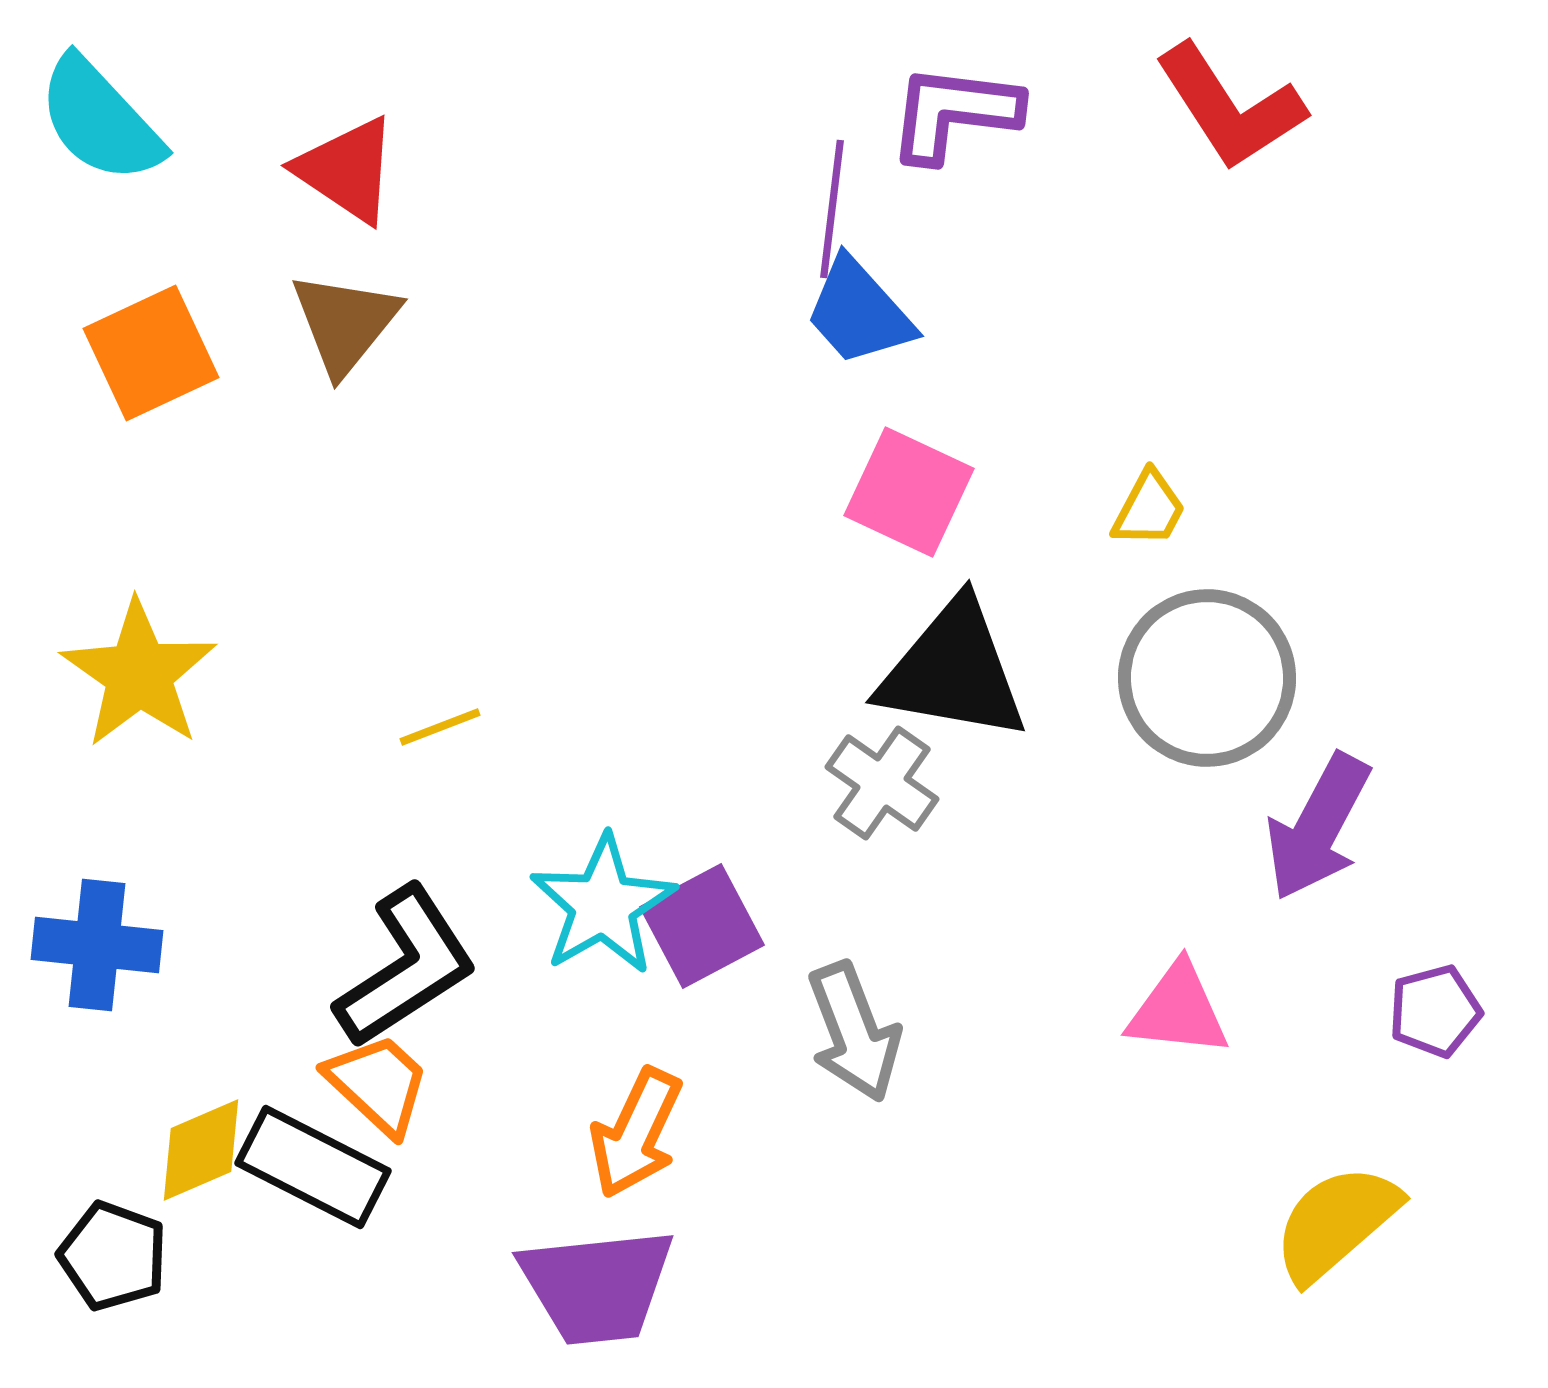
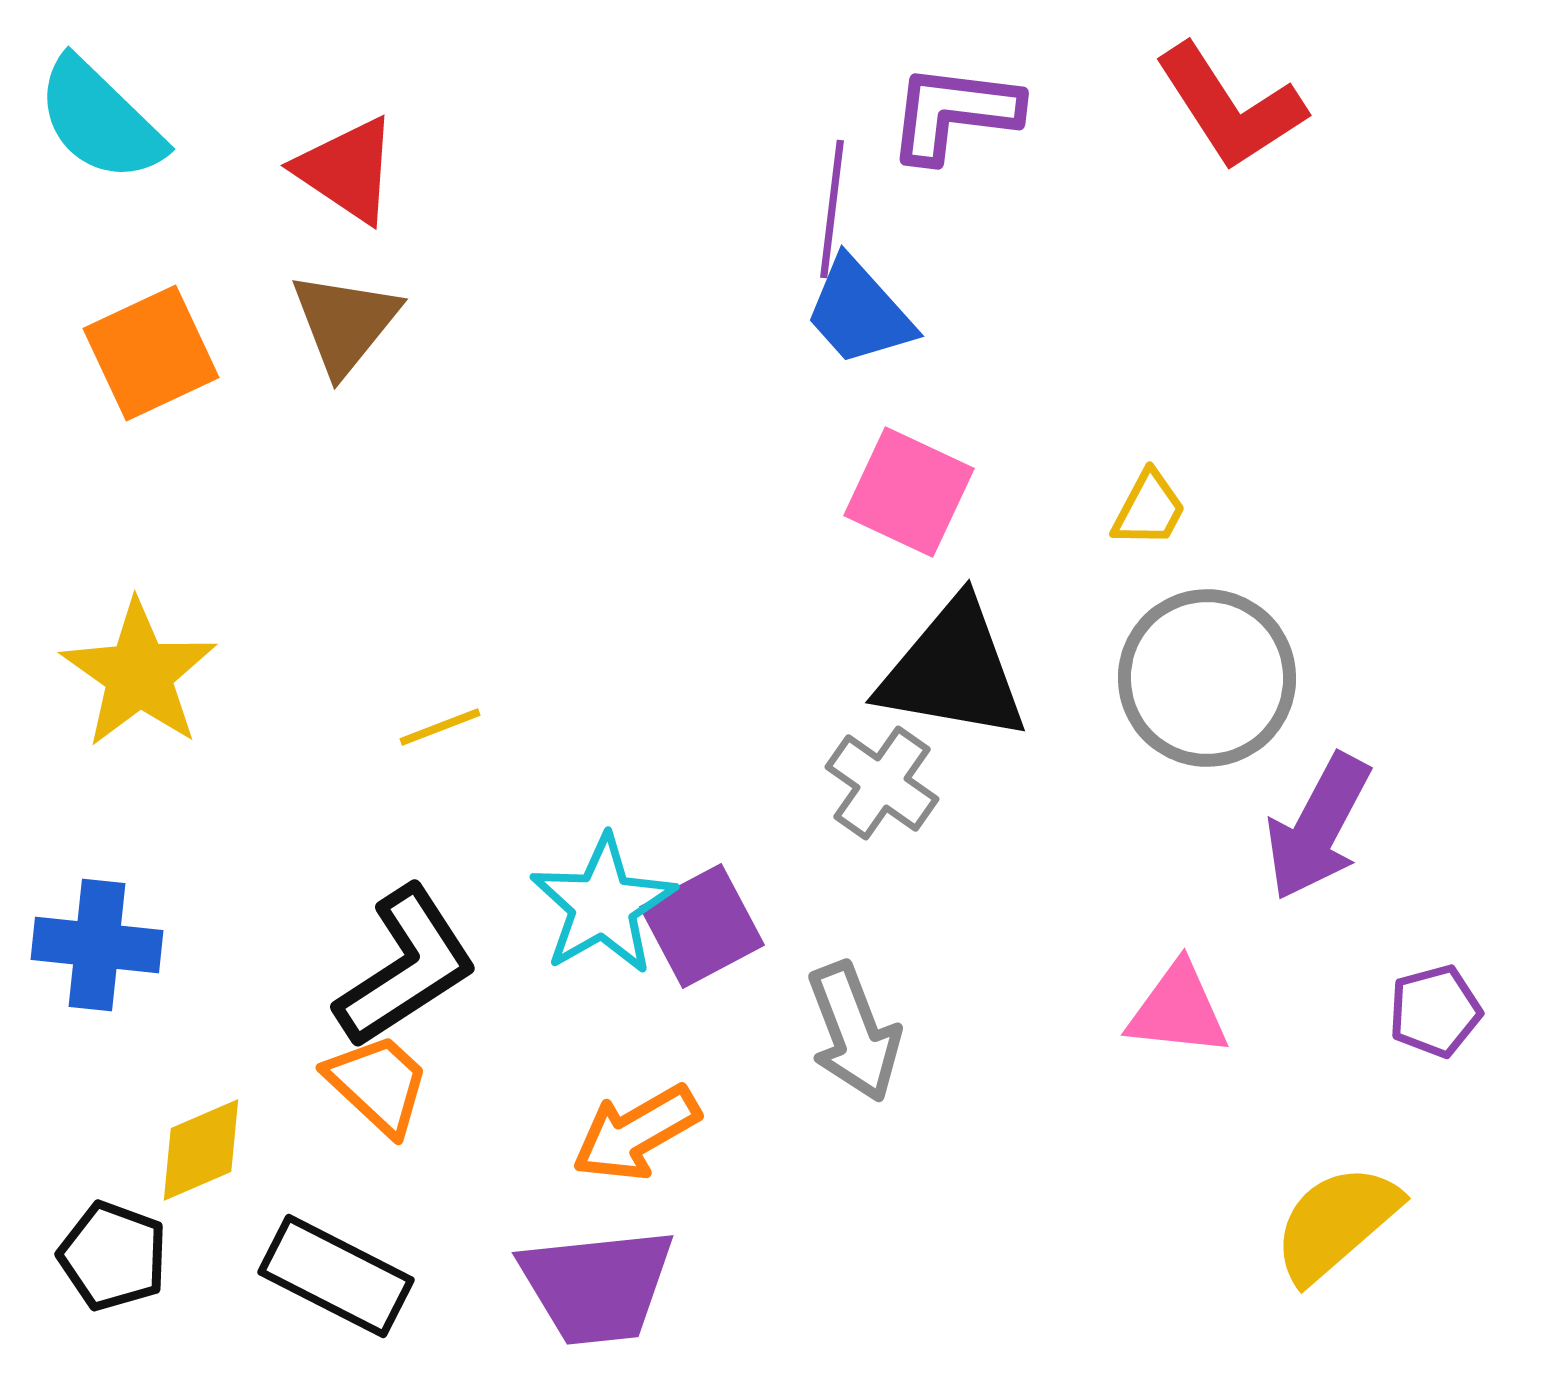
cyan semicircle: rotated 3 degrees counterclockwise
orange arrow: rotated 35 degrees clockwise
black rectangle: moved 23 px right, 109 px down
